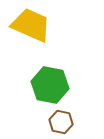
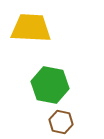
yellow trapezoid: moved 3 px down; rotated 21 degrees counterclockwise
